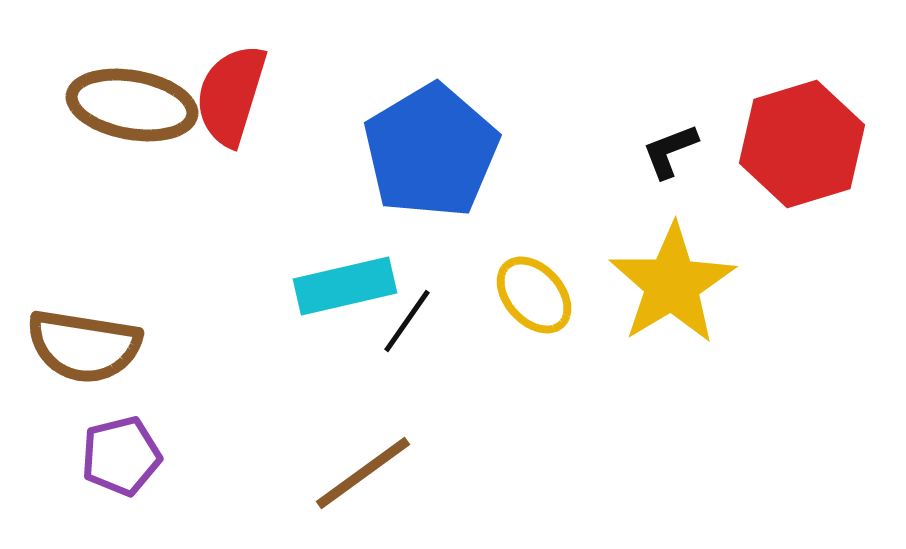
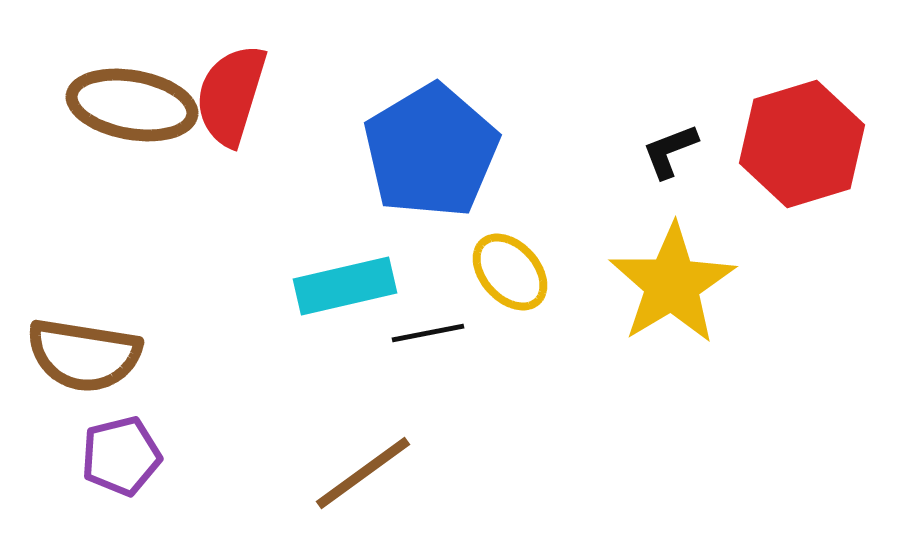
yellow ellipse: moved 24 px left, 23 px up
black line: moved 21 px right, 12 px down; rotated 44 degrees clockwise
brown semicircle: moved 9 px down
